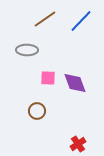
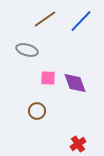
gray ellipse: rotated 15 degrees clockwise
